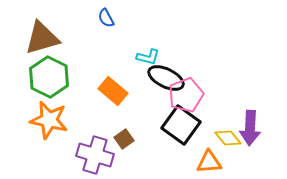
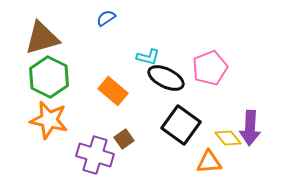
blue semicircle: rotated 84 degrees clockwise
pink pentagon: moved 24 px right, 27 px up
